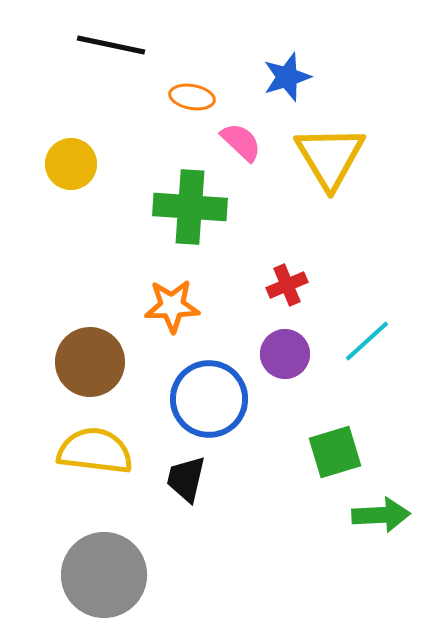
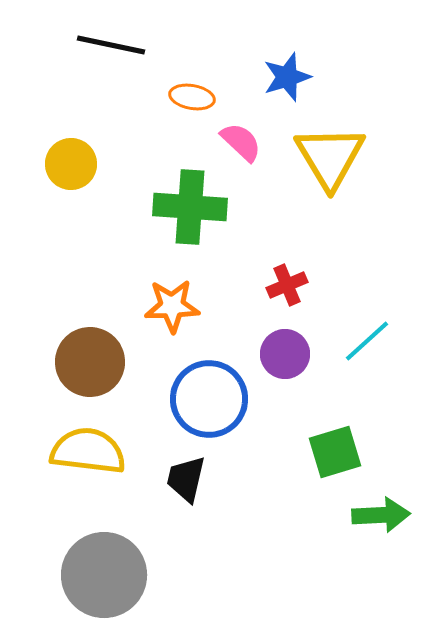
yellow semicircle: moved 7 px left
